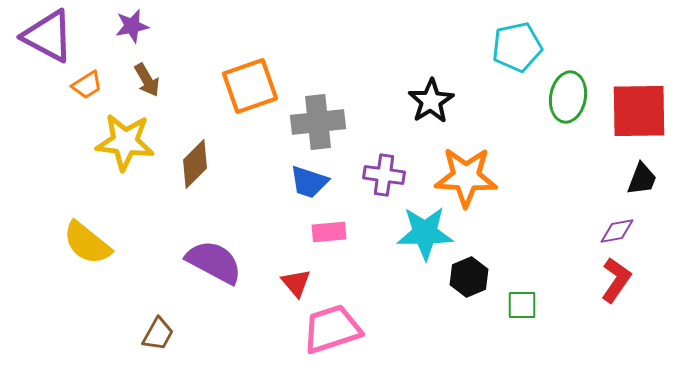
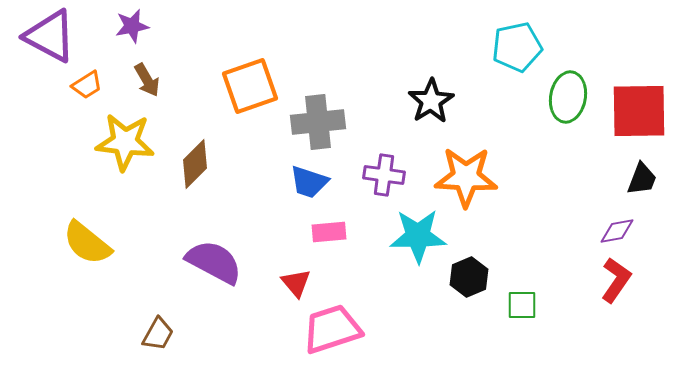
purple triangle: moved 2 px right
cyan star: moved 7 px left, 3 px down
